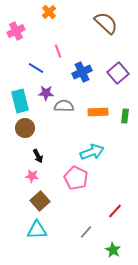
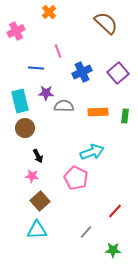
blue line: rotated 28 degrees counterclockwise
green star: rotated 28 degrees counterclockwise
